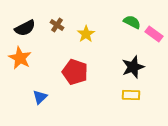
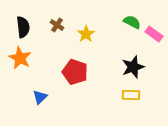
black semicircle: moved 2 px left, 1 px up; rotated 70 degrees counterclockwise
